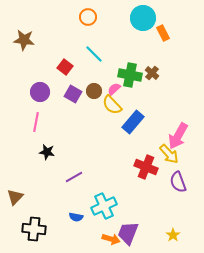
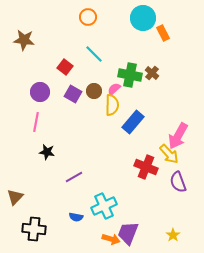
yellow semicircle: rotated 135 degrees counterclockwise
